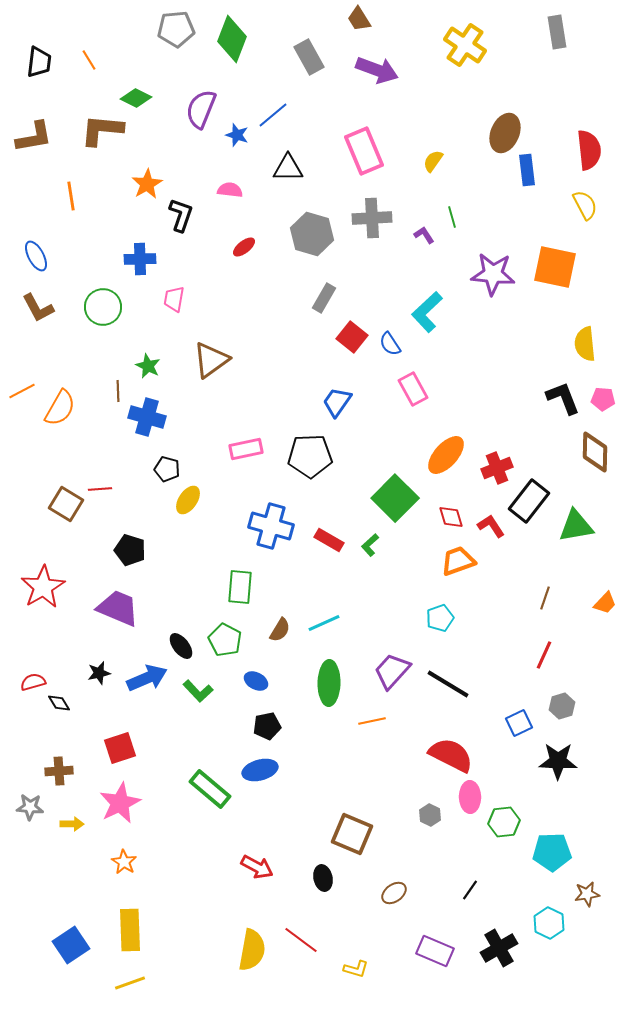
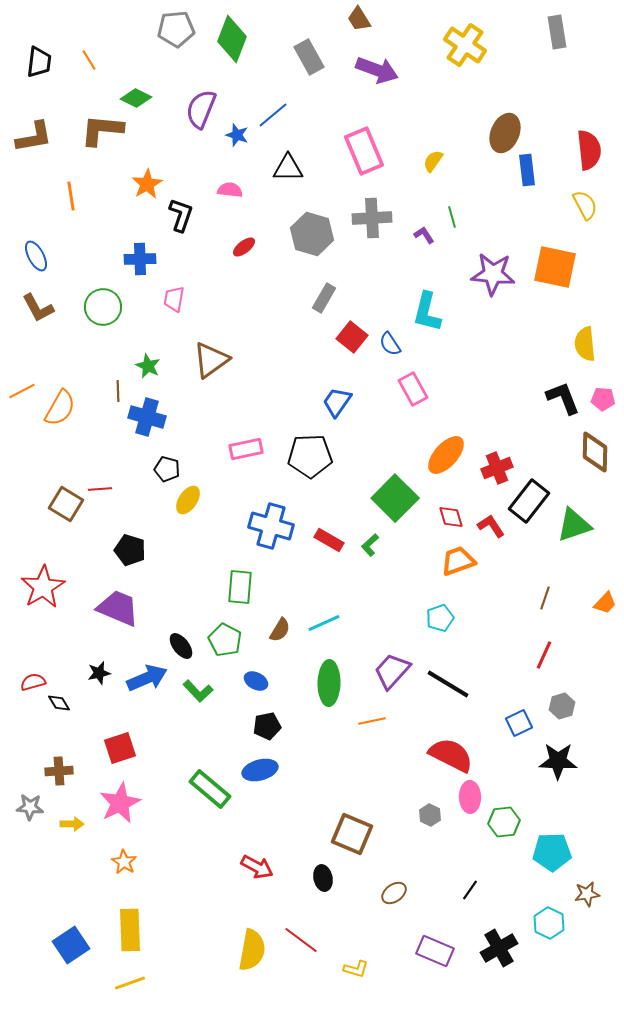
cyan L-shape at (427, 312): rotated 33 degrees counterclockwise
green triangle at (576, 526): moved 2 px left, 1 px up; rotated 9 degrees counterclockwise
